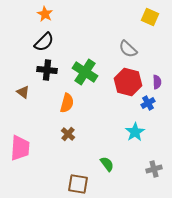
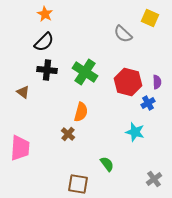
yellow square: moved 1 px down
gray semicircle: moved 5 px left, 15 px up
orange semicircle: moved 14 px right, 9 px down
cyan star: rotated 24 degrees counterclockwise
gray cross: moved 10 px down; rotated 21 degrees counterclockwise
